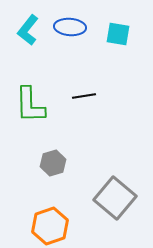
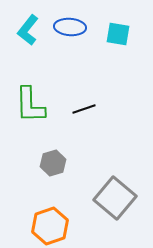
black line: moved 13 px down; rotated 10 degrees counterclockwise
